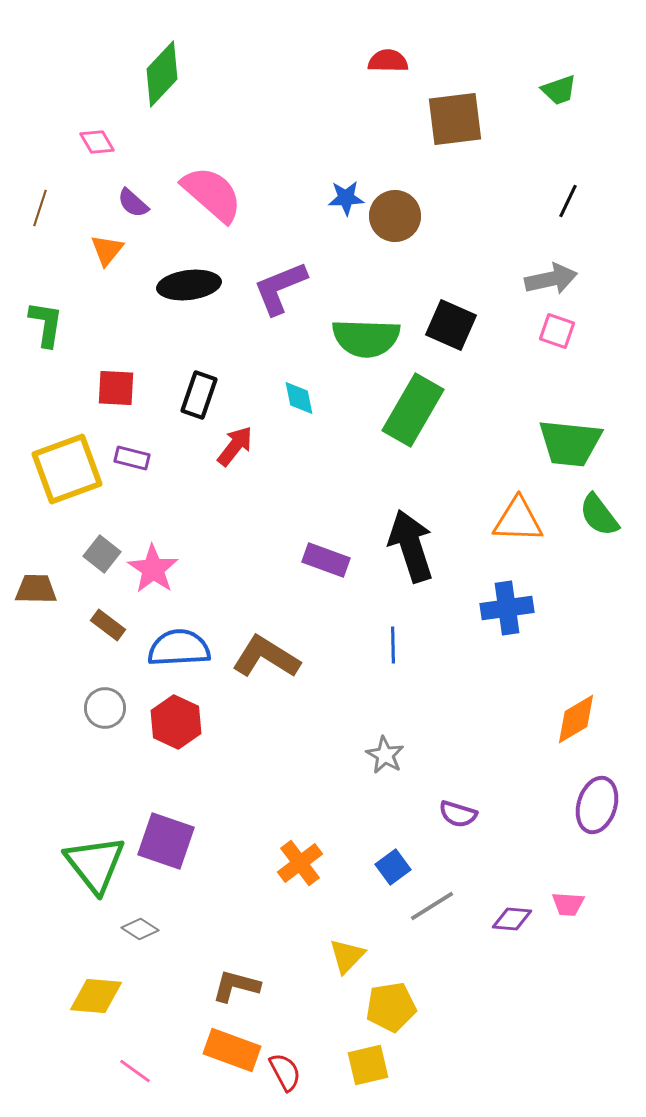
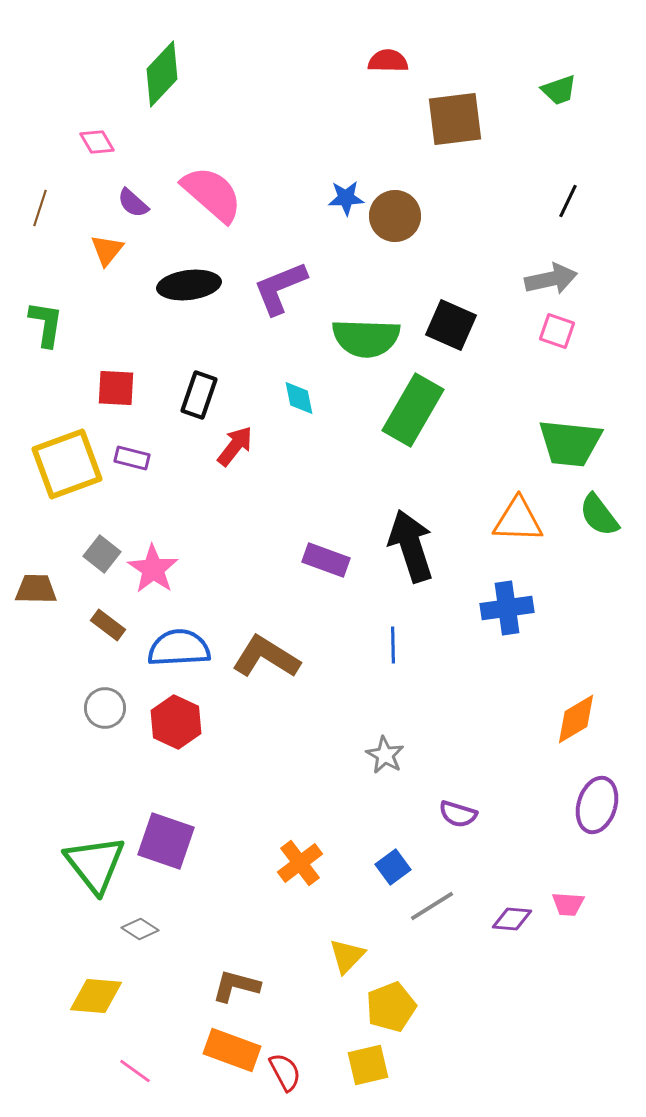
yellow square at (67, 469): moved 5 px up
yellow pentagon at (391, 1007): rotated 12 degrees counterclockwise
